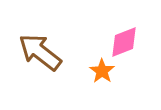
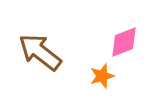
orange star: moved 5 px down; rotated 20 degrees clockwise
